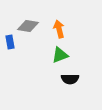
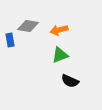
orange arrow: moved 1 px down; rotated 90 degrees counterclockwise
blue rectangle: moved 2 px up
black semicircle: moved 2 px down; rotated 24 degrees clockwise
